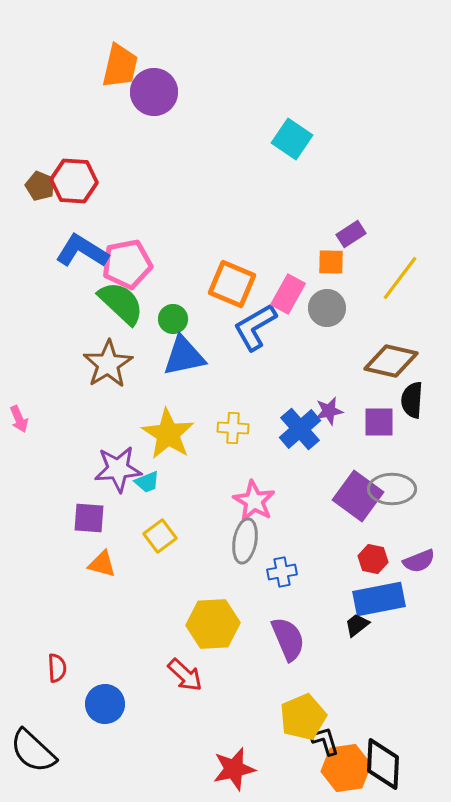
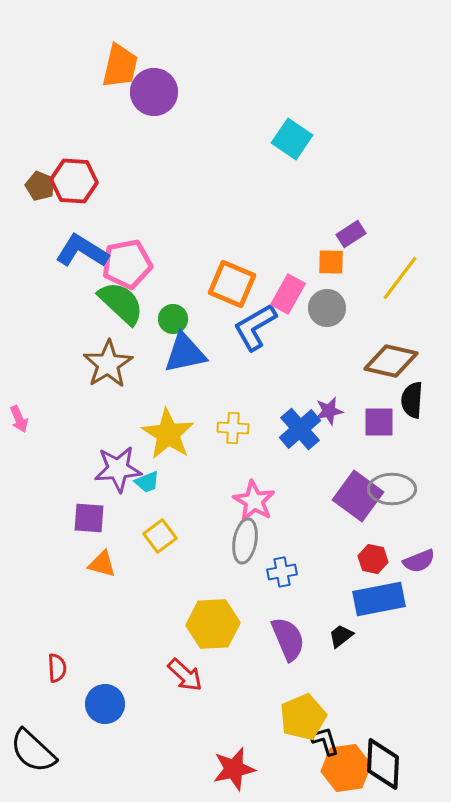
blue triangle at (184, 356): moved 1 px right, 3 px up
black trapezoid at (357, 625): moved 16 px left, 11 px down
